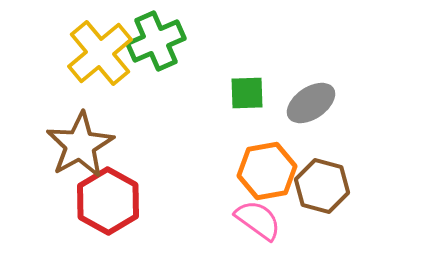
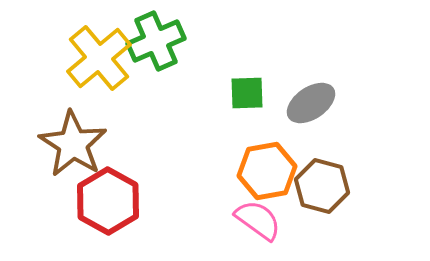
yellow cross: moved 1 px left, 5 px down
brown star: moved 7 px left, 1 px up; rotated 10 degrees counterclockwise
